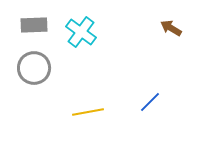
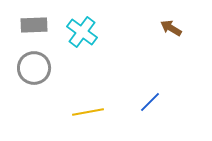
cyan cross: moved 1 px right
